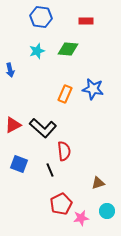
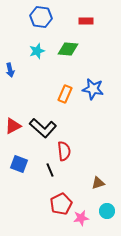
red triangle: moved 1 px down
